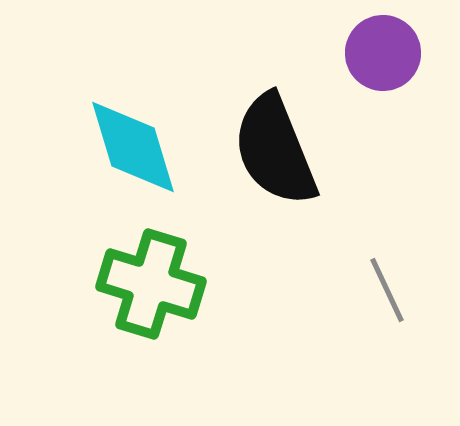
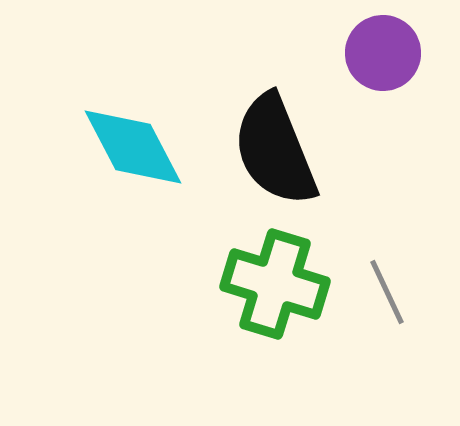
cyan diamond: rotated 11 degrees counterclockwise
green cross: moved 124 px right
gray line: moved 2 px down
